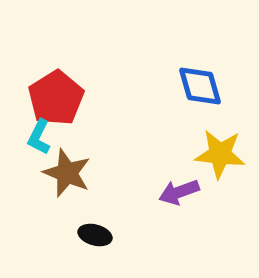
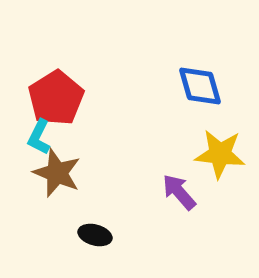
brown star: moved 10 px left
purple arrow: rotated 69 degrees clockwise
